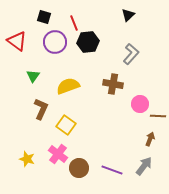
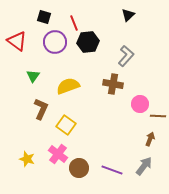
gray L-shape: moved 5 px left, 2 px down
